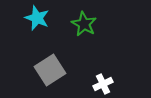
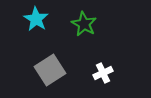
cyan star: moved 1 px left, 1 px down; rotated 10 degrees clockwise
white cross: moved 11 px up
